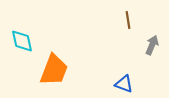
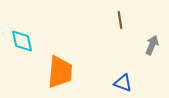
brown line: moved 8 px left
orange trapezoid: moved 6 px right, 2 px down; rotated 16 degrees counterclockwise
blue triangle: moved 1 px left, 1 px up
